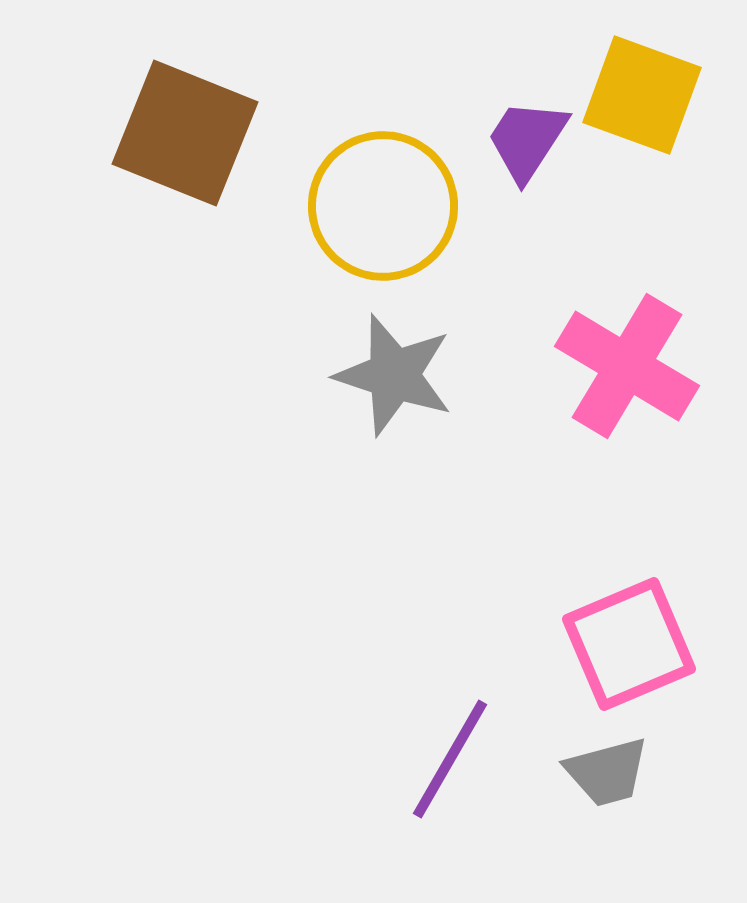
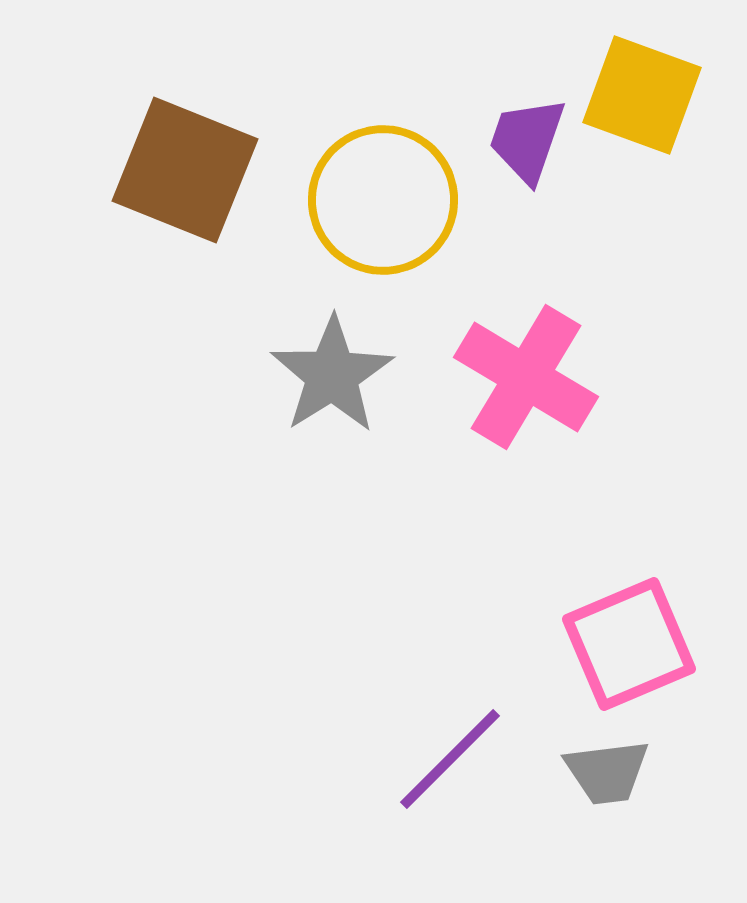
brown square: moved 37 px down
purple trapezoid: rotated 14 degrees counterclockwise
yellow circle: moved 6 px up
pink cross: moved 101 px left, 11 px down
gray star: moved 62 px left; rotated 22 degrees clockwise
purple line: rotated 15 degrees clockwise
gray trapezoid: rotated 8 degrees clockwise
